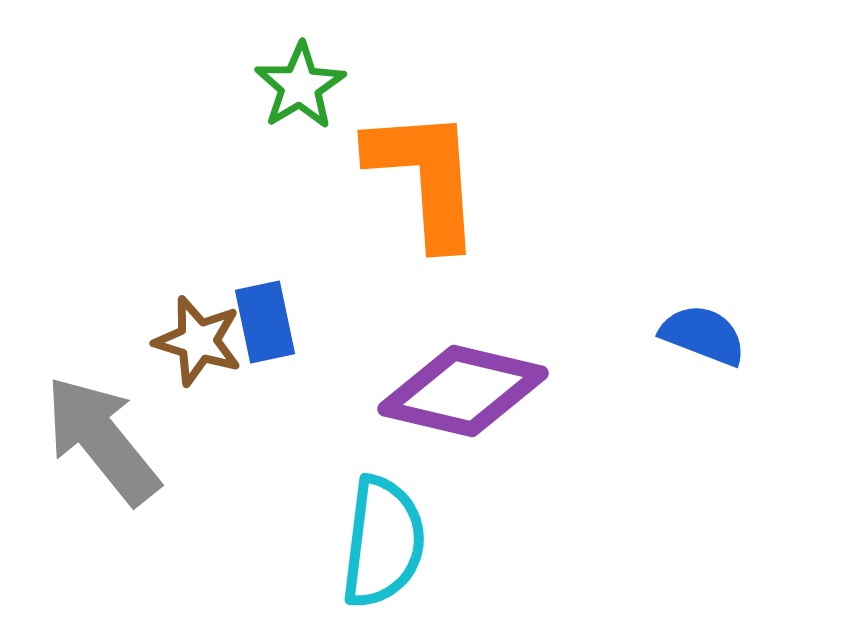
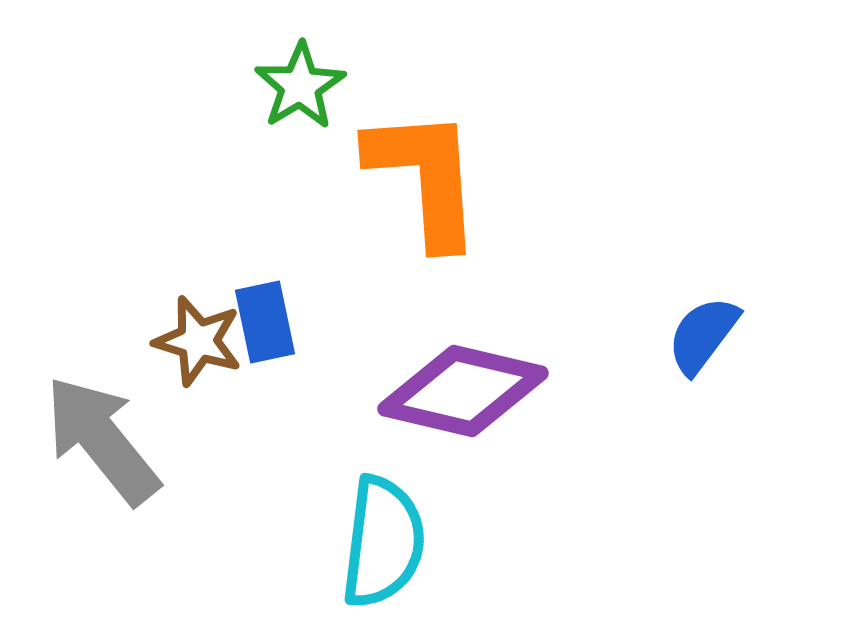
blue semicircle: rotated 74 degrees counterclockwise
